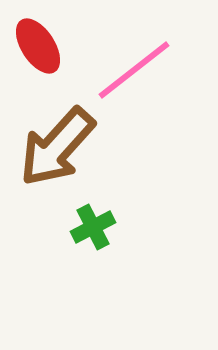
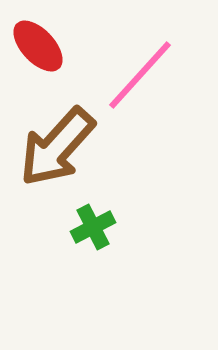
red ellipse: rotated 10 degrees counterclockwise
pink line: moved 6 px right, 5 px down; rotated 10 degrees counterclockwise
